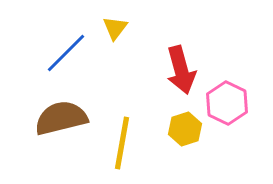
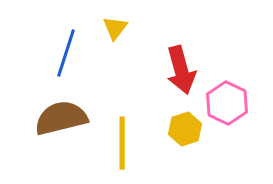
blue line: rotated 27 degrees counterclockwise
yellow line: rotated 10 degrees counterclockwise
